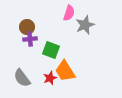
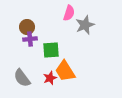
green square: rotated 24 degrees counterclockwise
